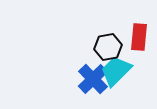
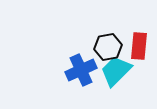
red rectangle: moved 9 px down
blue cross: moved 12 px left, 9 px up; rotated 20 degrees clockwise
